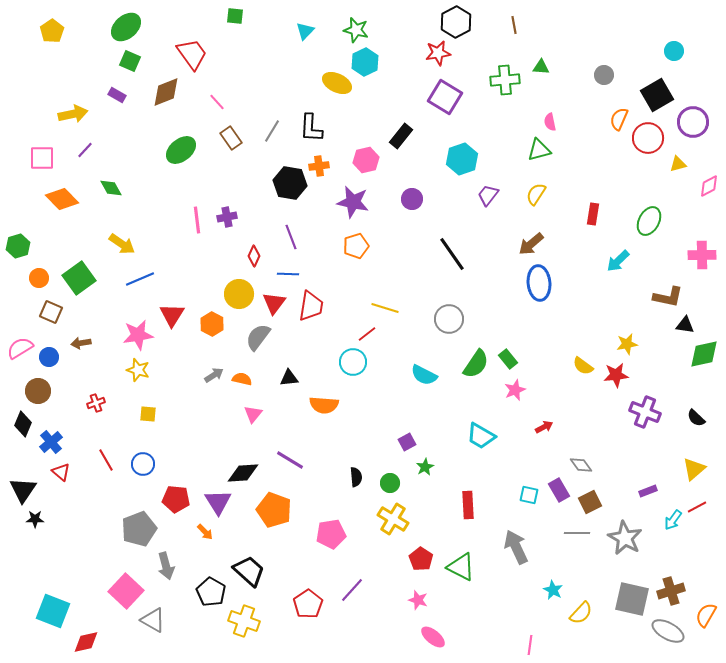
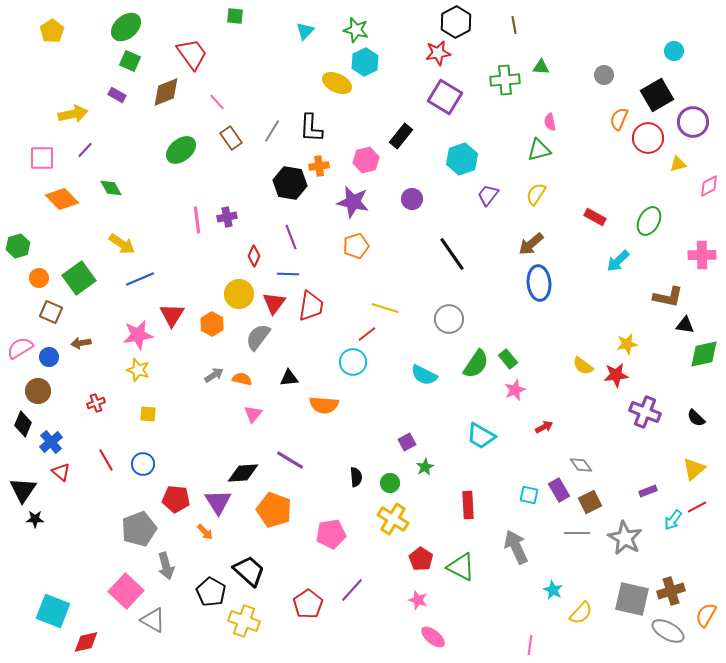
red rectangle at (593, 214): moved 2 px right, 3 px down; rotated 70 degrees counterclockwise
